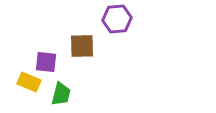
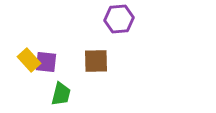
purple hexagon: moved 2 px right
brown square: moved 14 px right, 15 px down
yellow rectangle: moved 22 px up; rotated 25 degrees clockwise
